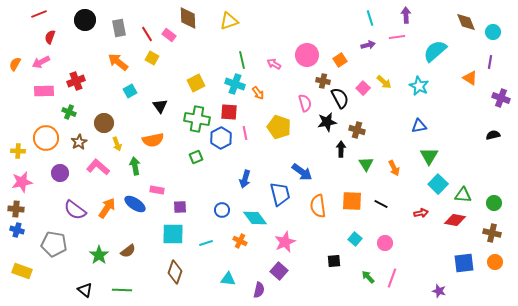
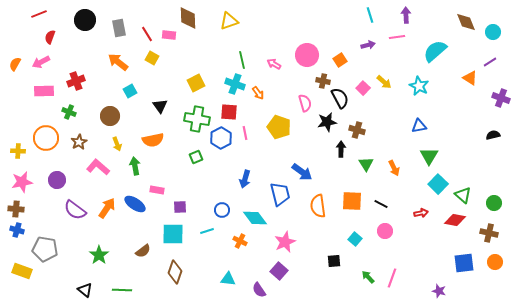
cyan line at (370, 18): moved 3 px up
pink rectangle at (169, 35): rotated 32 degrees counterclockwise
purple line at (490, 62): rotated 48 degrees clockwise
brown circle at (104, 123): moved 6 px right, 7 px up
purple circle at (60, 173): moved 3 px left, 7 px down
green triangle at (463, 195): rotated 36 degrees clockwise
brown cross at (492, 233): moved 3 px left
cyan line at (206, 243): moved 1 px right, 12 px up
pink circle at (385, 243): moved 12 px up
gray pentagon at (54, 244): moved 9 px left, 5 px down
brown semicircle at (128, 251): moved 15 px right
purple semicircle at (259, 290): rotated 133 degrees clockwise
